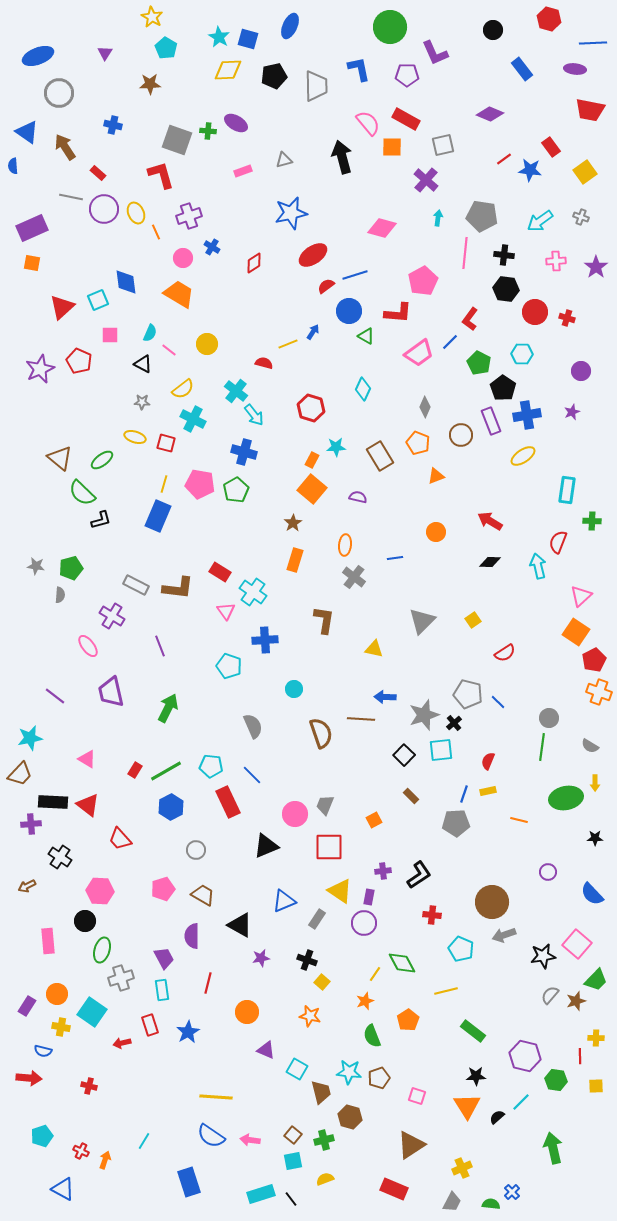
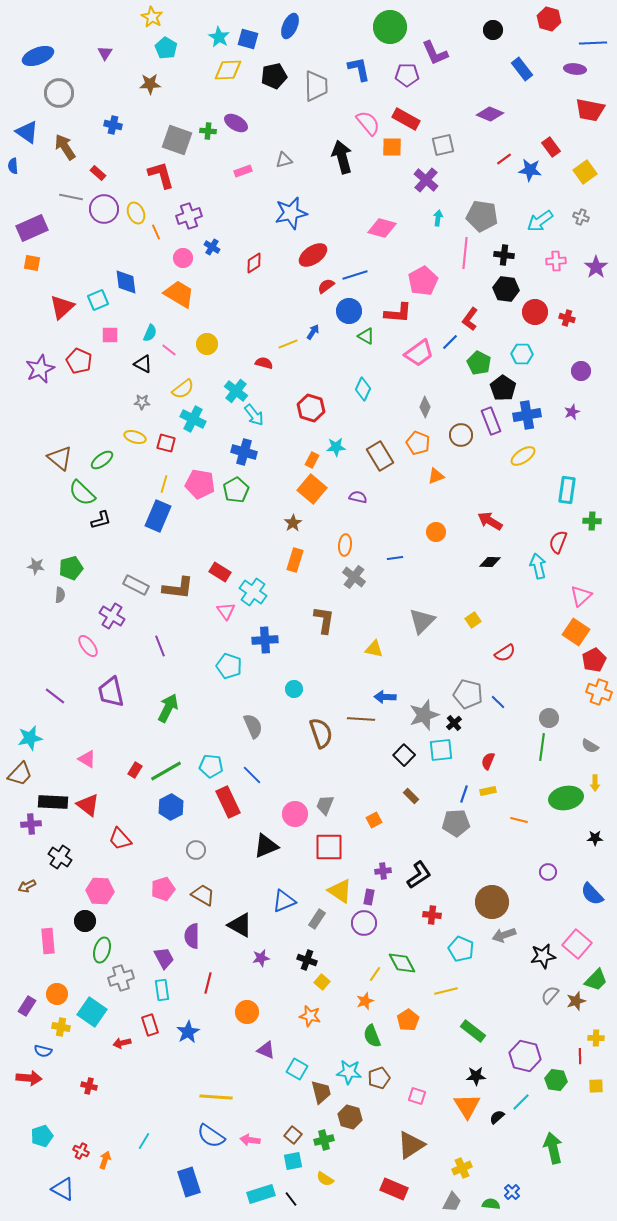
yellow semicircle at (325, 1179): rotated 126 degrees counterclockwise
